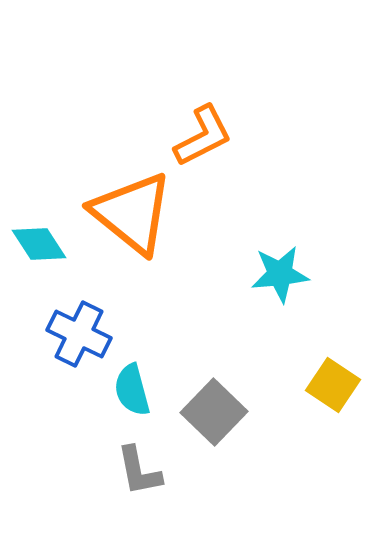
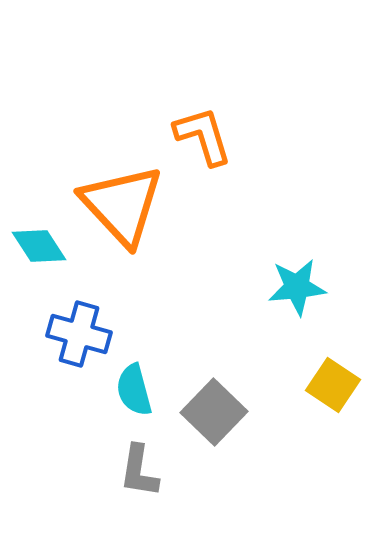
orange L-shape: rotated 80 degrees counterclockwise
orange triangle: moved 10 px left, 8 px up; rotated 8 degrees clockwise
cyan diamond: moved 2 px down
cyan star: moved 17 px right, 13 px down
blue cross: rotated 10 degrees counterclockwise
cyan semicircle: moved 2 px right
gray L-shape: rotated 20 degrees clockwise
